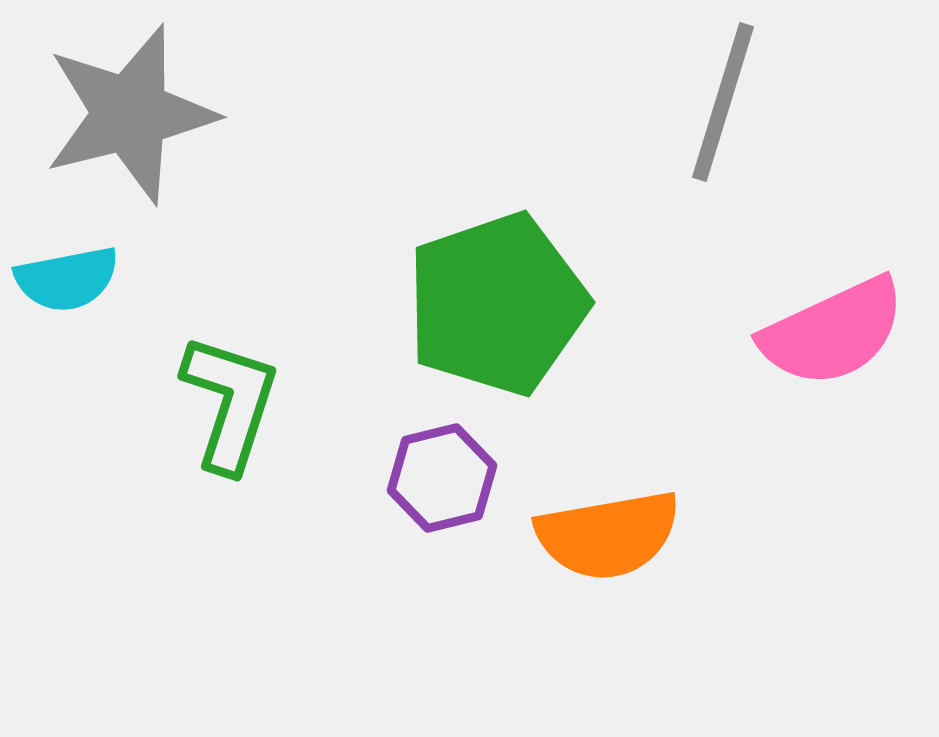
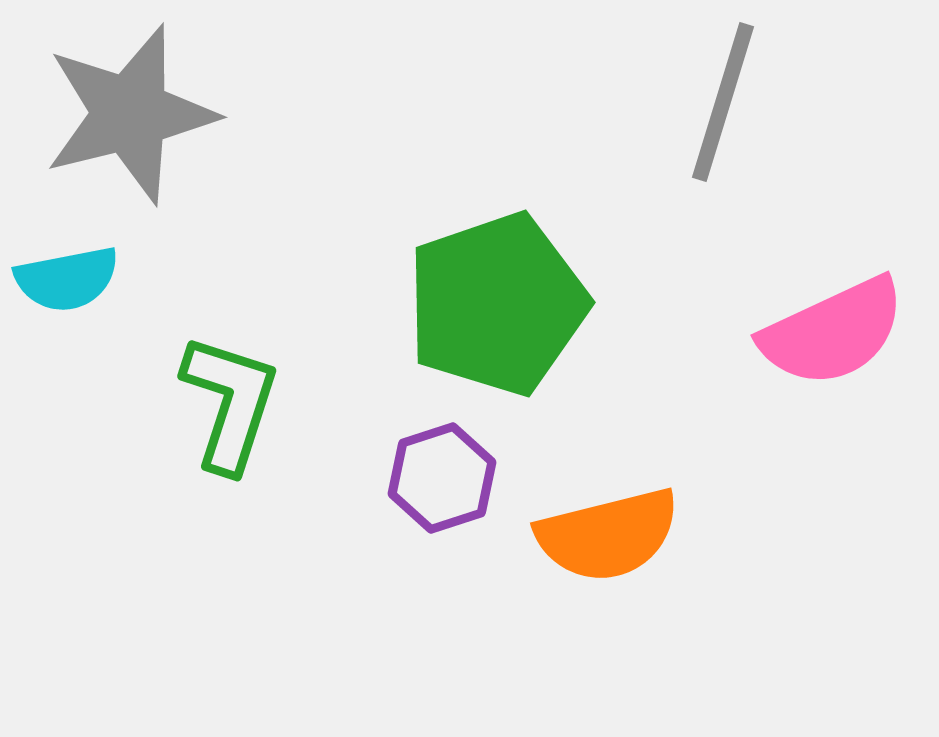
purple hexagon: rotated 4 degrees counterclockwise
orange semicircle: rotated 4 degrees counterclockwise
